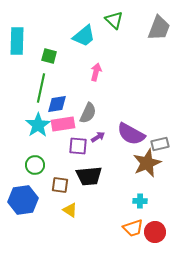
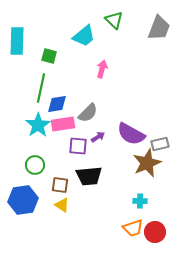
pink arrow: moved 6 px right, 3 px up
gray semicircle: rotated 20 degrees clockwise
yellow triangle: moved 8 px left, 5 px up
